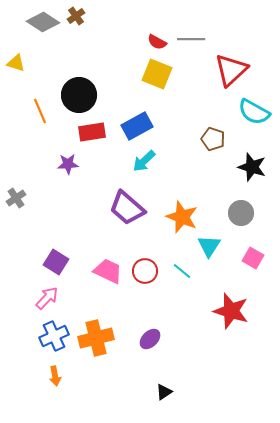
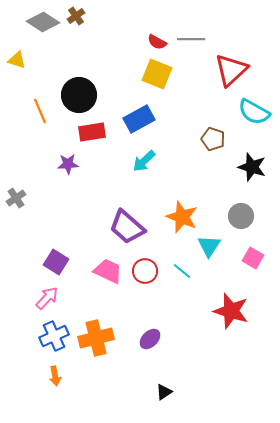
yellow triangle: moved 1 px right, 3 px up
blue rectangle: moved 2 px right, 7 px up
purple trapezoid: moved 19 px down
gray circle: moved 3 px down
